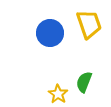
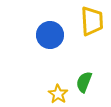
yellow trapezoid: moved 3 px right, 3 px up; rotated 16 degrees clockwise
blue circle: moved 2 px down
